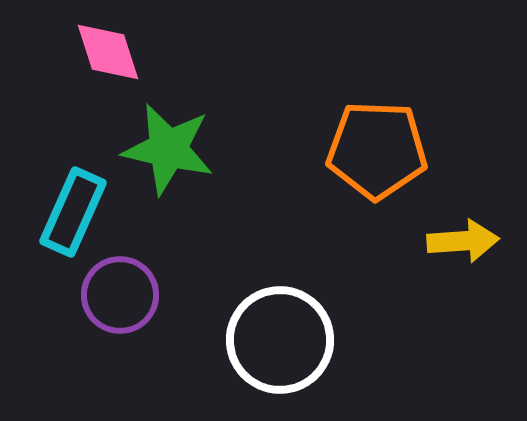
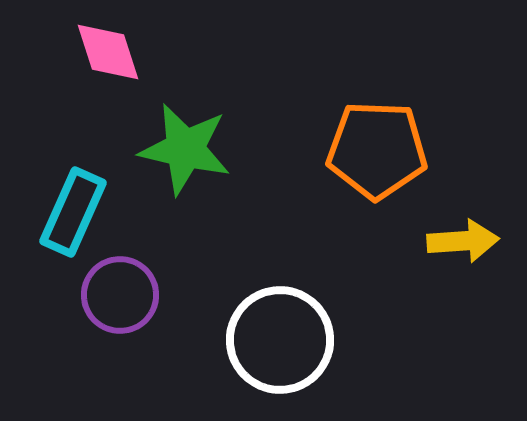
green star: moved 17 px right
